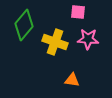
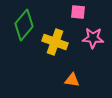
pink star: moved 5 px right, 1 px up
